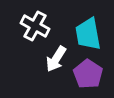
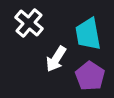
white cross: moved 6 px left, 3 px up; rotated 12 degrees clockwise
purple pentagon: moved 2 px right, 2 px down
